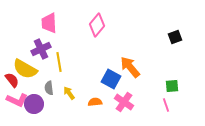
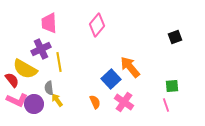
blue square: rotated 18 degrees clockwise
yellow arrow: moved 12 px left, 7 px down
orange semicircle: rotated 72 degrees clockwise
